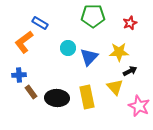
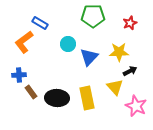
cyan circle: moved 4 px up
yellow rectangle: moved 1 px down
pink star: moved 3 px left
